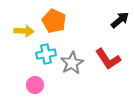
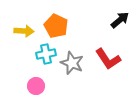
orange pentagon: moved 2 px right, 5 px down
gray star: rotated 20 degrees counterclockwise
pink circle: moved 1 px right, 1 px down
